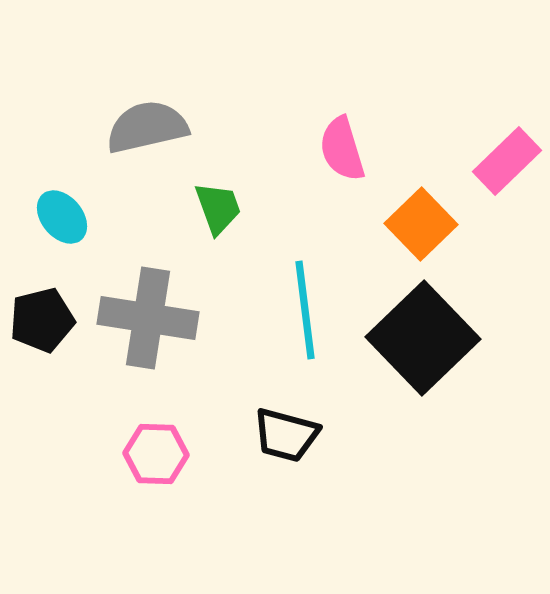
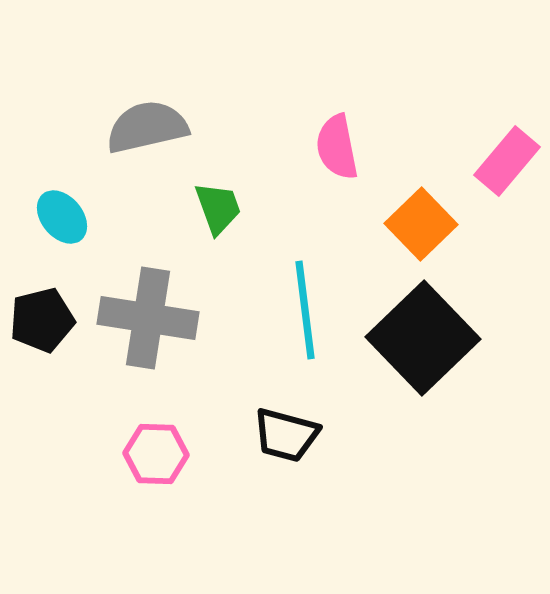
pink semicircle: moved 5 px left, 2 px up; rotated 6 degrees clockwise
pink rectangle: rotated 6 degrees counterclockwise
